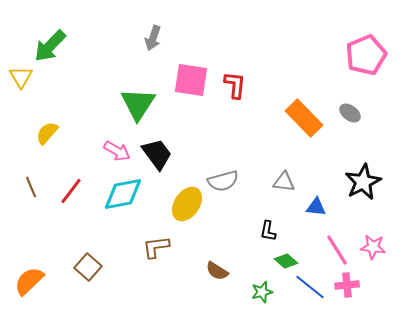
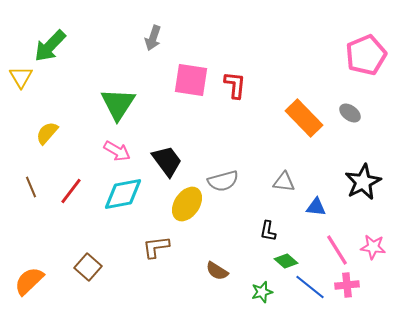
green triangle: moved 20 px left
black trapezoid: moved 10 px right, 7 px down
